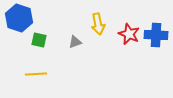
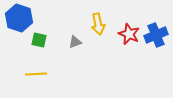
blue cross: rotated 25 degrees counterclockwise
